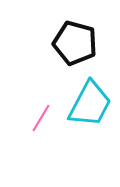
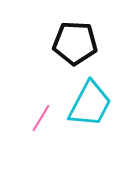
black pentagon: rotated 12 degrees counterclockwise
